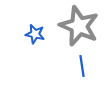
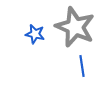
gray star: moved 4 px left, 1 px down
